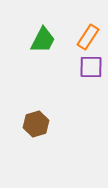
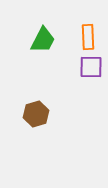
orange rectangle: rotated 35 degrees counterclockwise
brown hexagon: moved 10 px up
